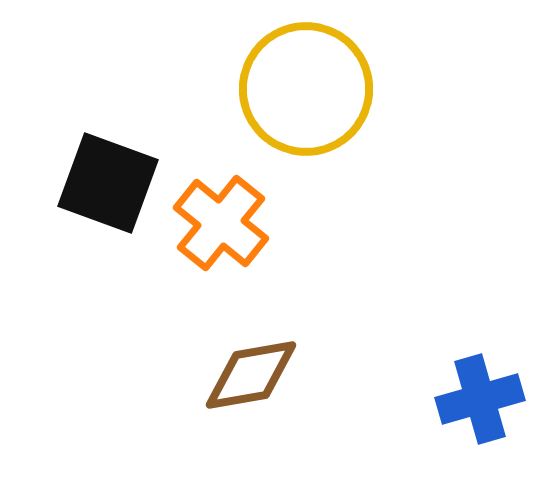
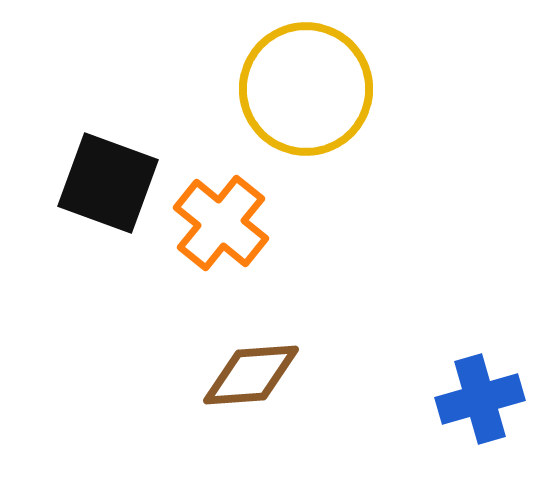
brown diamond: rotated 6 degrees clockwise
